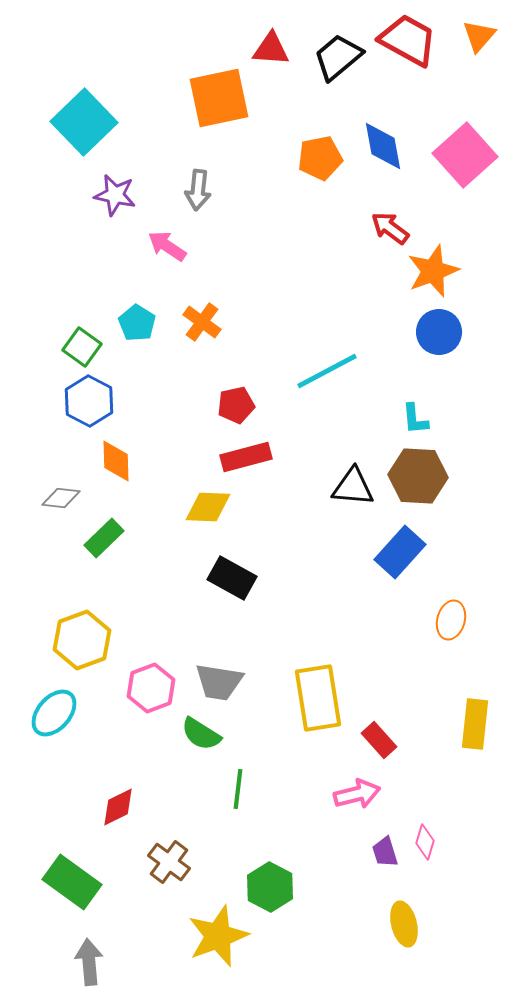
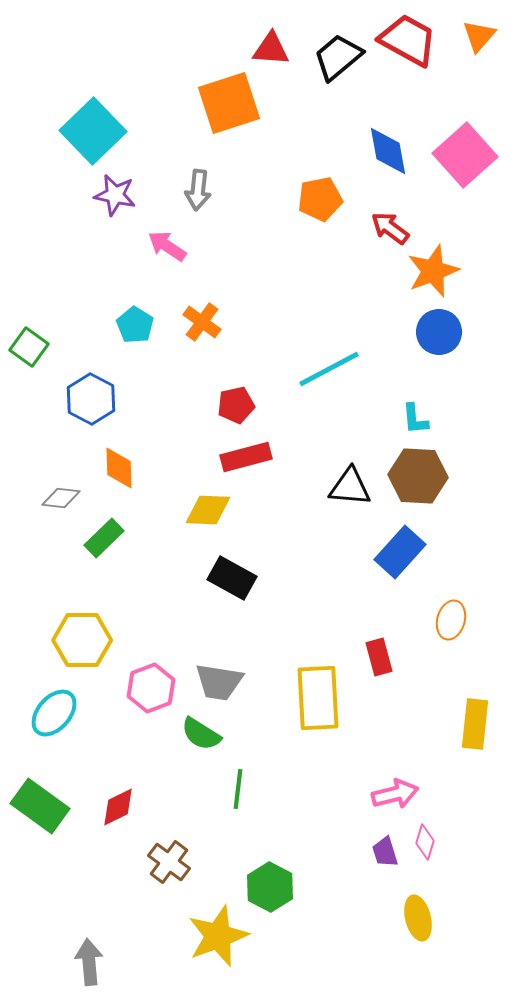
orange square at (219, 98): moved 10 px right, 5 px down; rotated 6 degrees counterclockwise
cyan square at (84, 122): moved 9 px right, 9 px down
blue diamond at (383, 146): moved 5 px right, 5 px down
orange pentagon at (320, 158): moved 41 px down
cyan pentagon at (137, 323): moved 2 px left, 2 px down
green square at (82, 347): moved 53 px left
cyan line at (327, 371): moved 2 px right, 2 px up
blue hexagon at (89, 401): moved 2 px right, 2 px up
orange diamond at (116, 461): moved 3 px right, 7 px down
black triangle at (353, 487): moved 3 px left
yellow diamond at (208, 507): moved 3 px down
yellow hexagon at (82, 640): rotated 20 degrees clockwise
yellow rectangle at (318, 698): rotated 6 degrees clockwise
red rectangle at (379, 740): moved 83 px up; rotated 27 degrees clockwise
pink arrow at (357, 794): moved 38 px right
green rectangle at (72, 882): moved 32 px left, 76 px up
yellow ellipse at (404, 924): moved 14 px right, 6 px up
